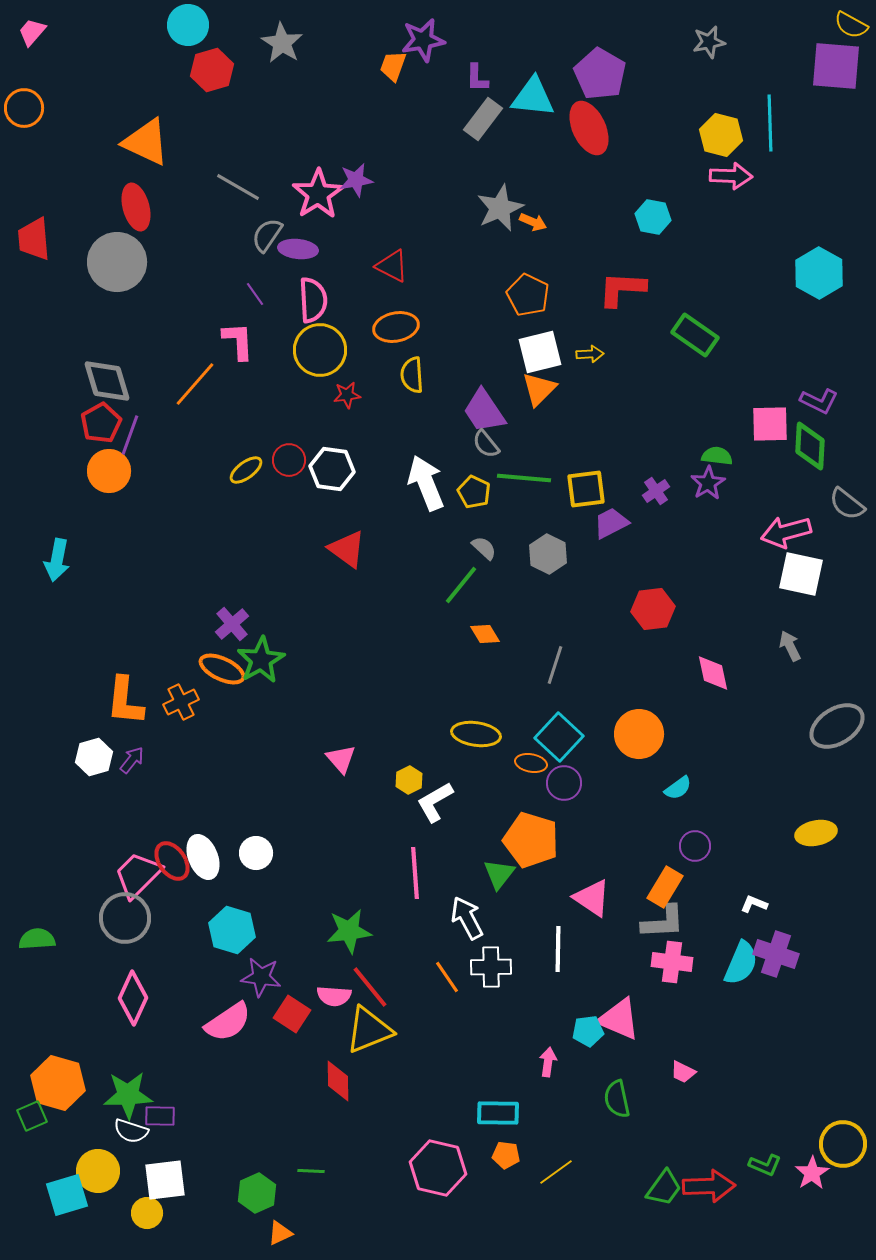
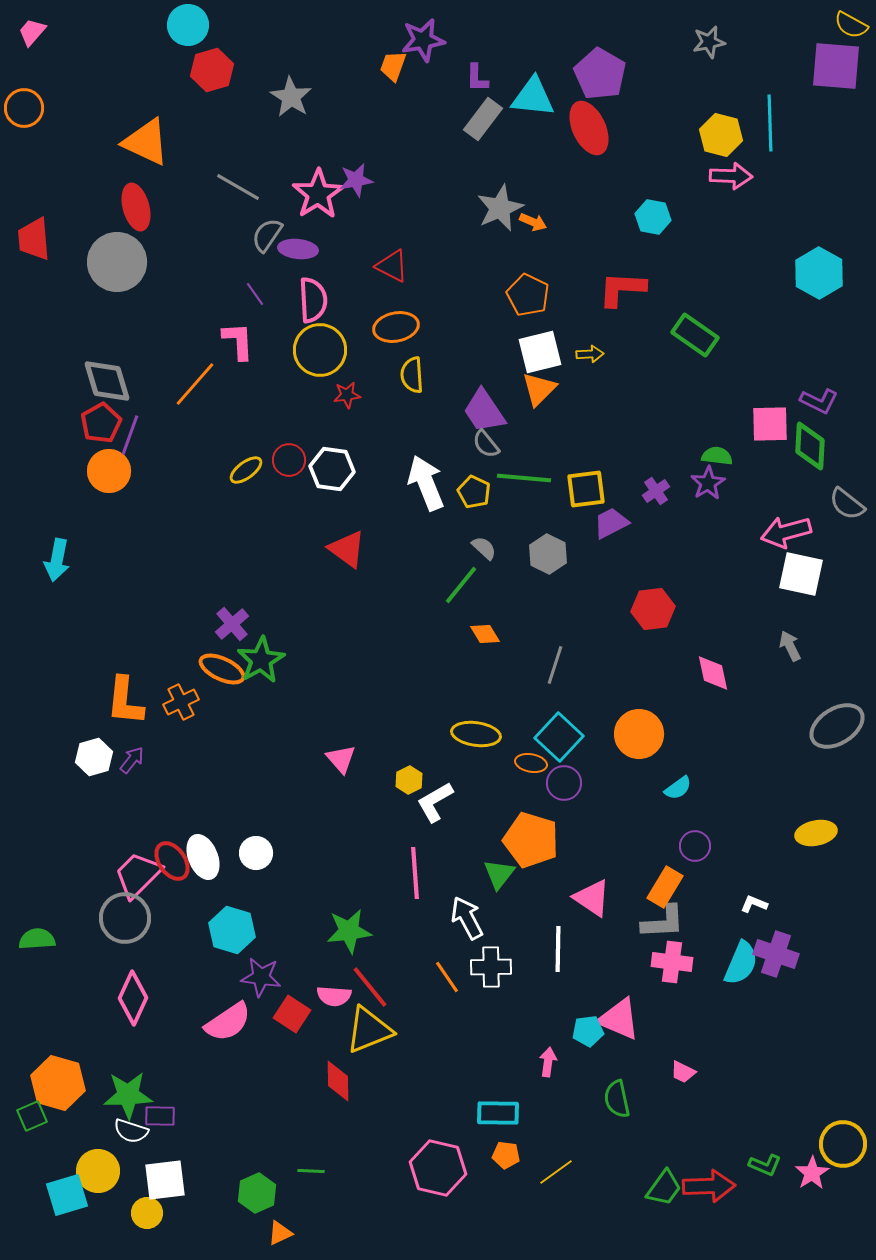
gray star at (282, 43): moved 9 px right, 54 px down
